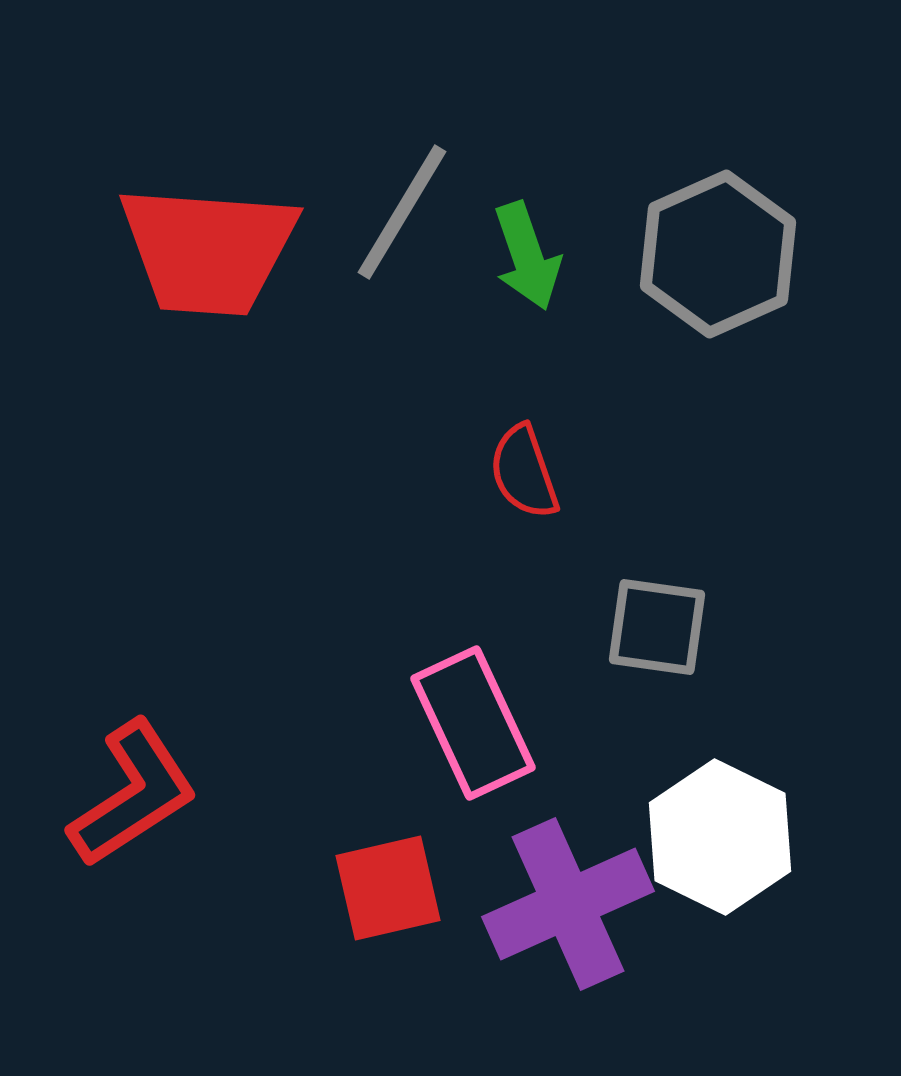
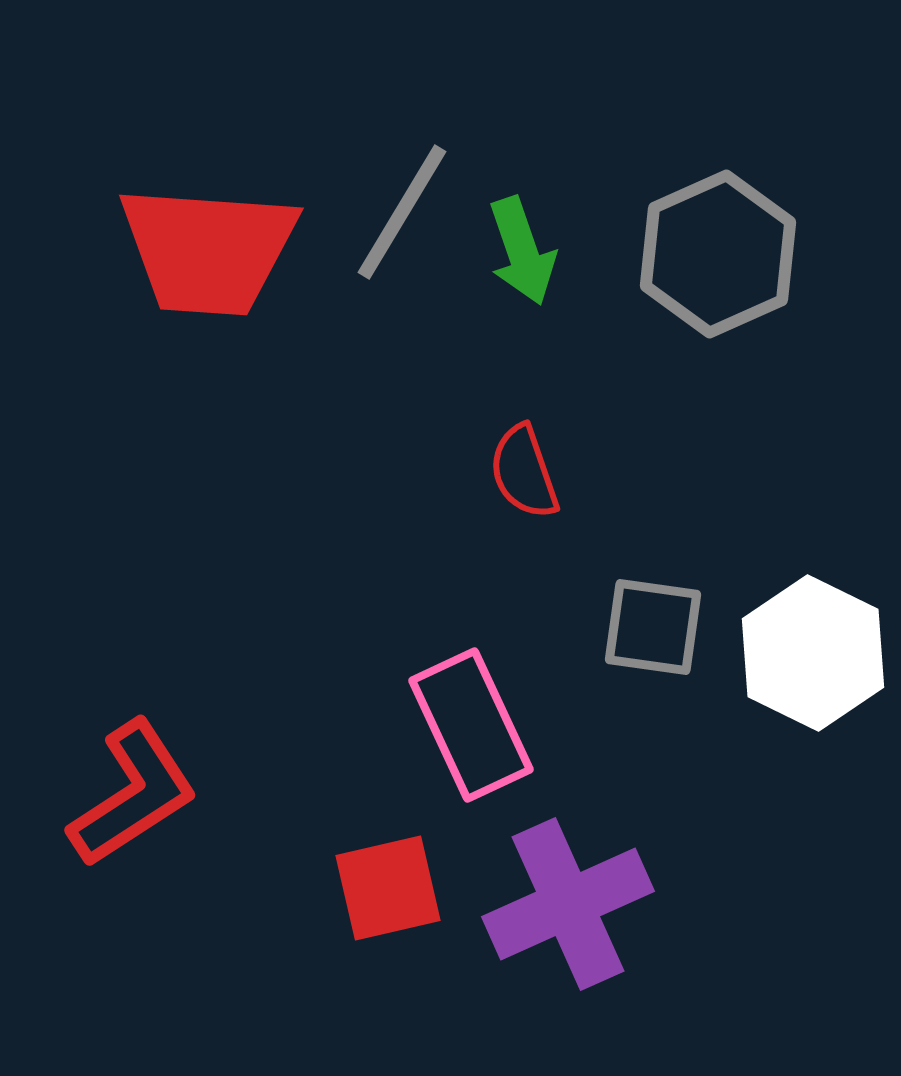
green arrow: moved 5 px left, 5 px up
gray square: moved 4 px left
pink rectangle: moved 2 px left, 2 px down
white hexagon: moved 93 px right, 184 px up
